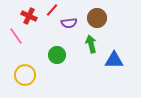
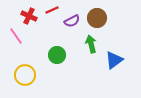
red line: rotated 24 degrees clockwise
purple semicircle: moved 3 px right, 2 px up; rotated 21 degrees counterclockwise
blue triangle: rotated 36 degrees counterclockwise
